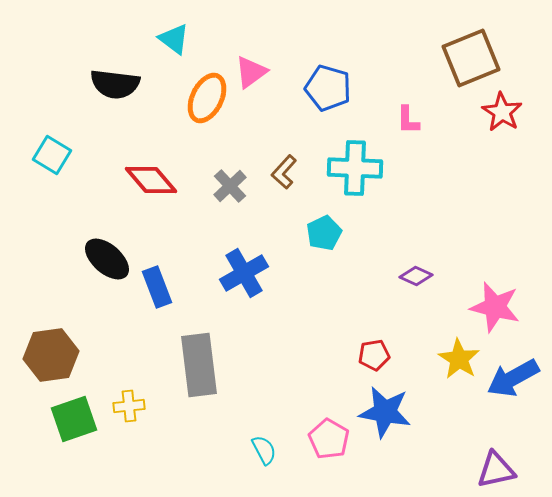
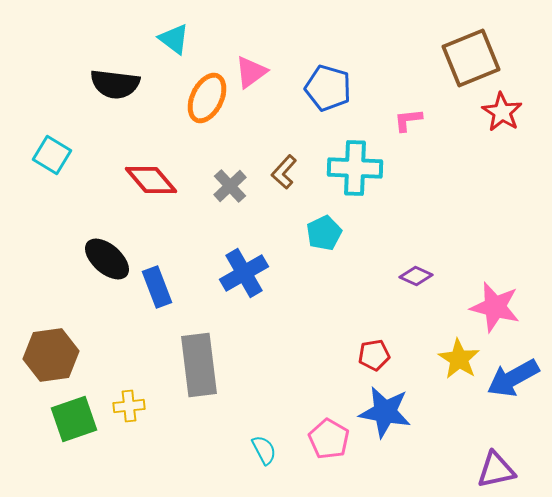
pink L-shape: rotated 84 degrees clockwise
